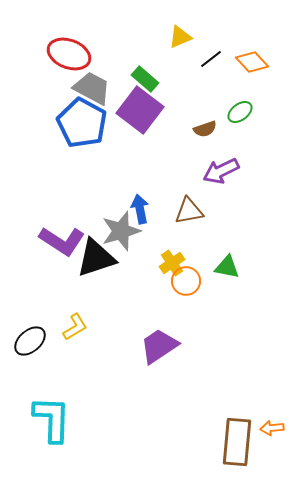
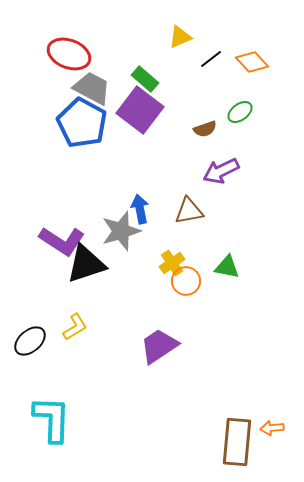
black triangle: moved 10 px left, 6 px down
